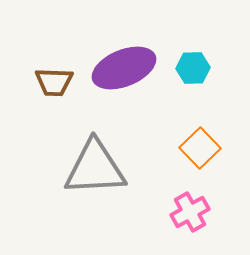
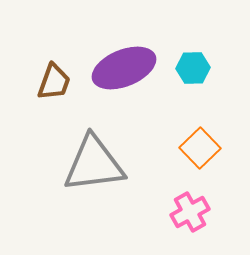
brown trapezoid: rotated 72 degrees counterclockwise
gray triangle: moved 1 px left, 4 px up; rotated 4 degrees counterclockwise
